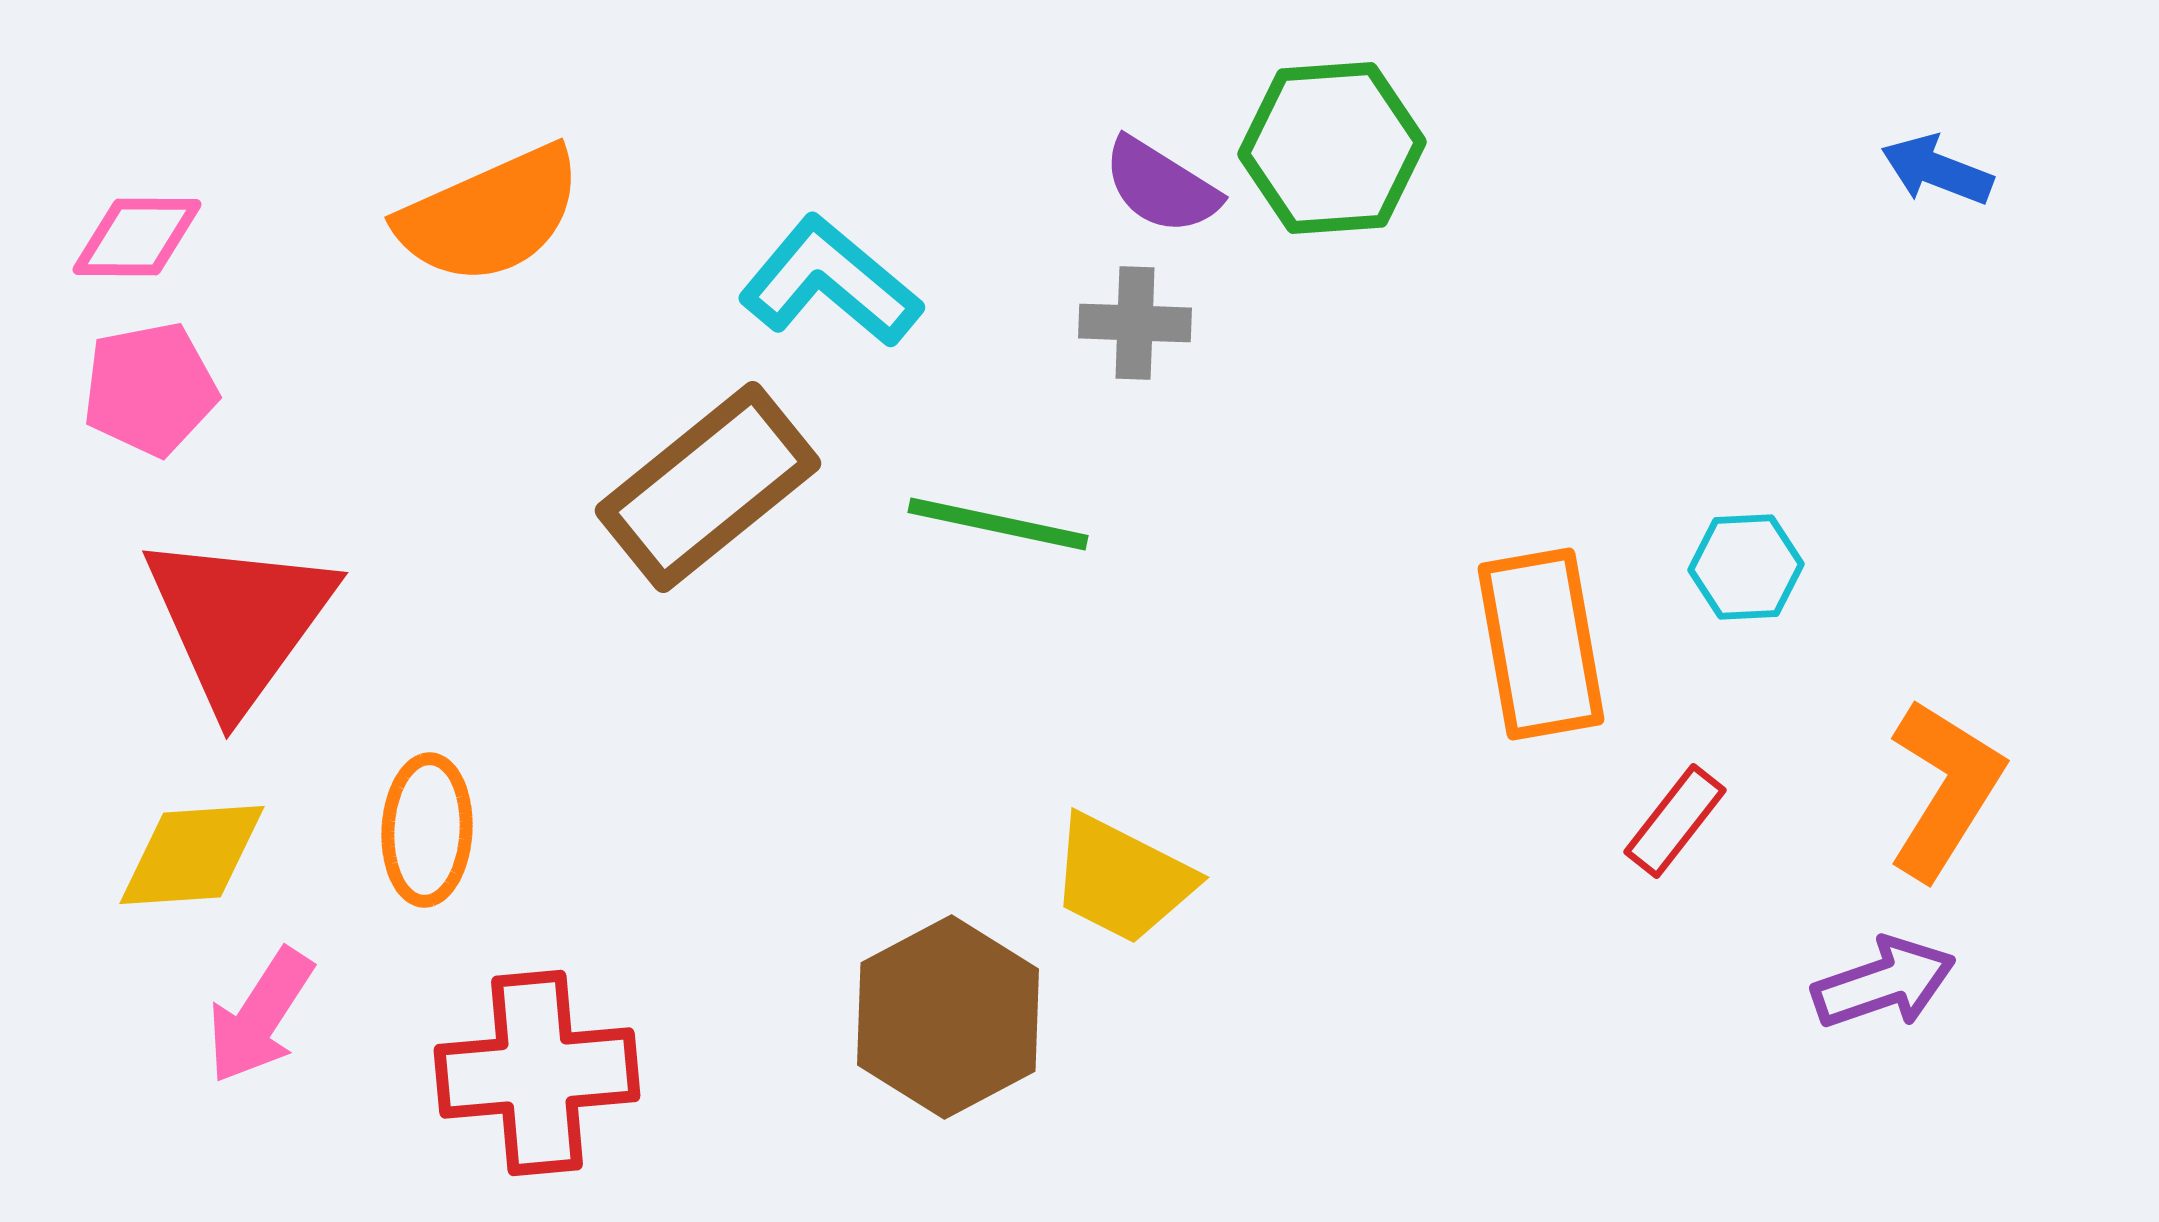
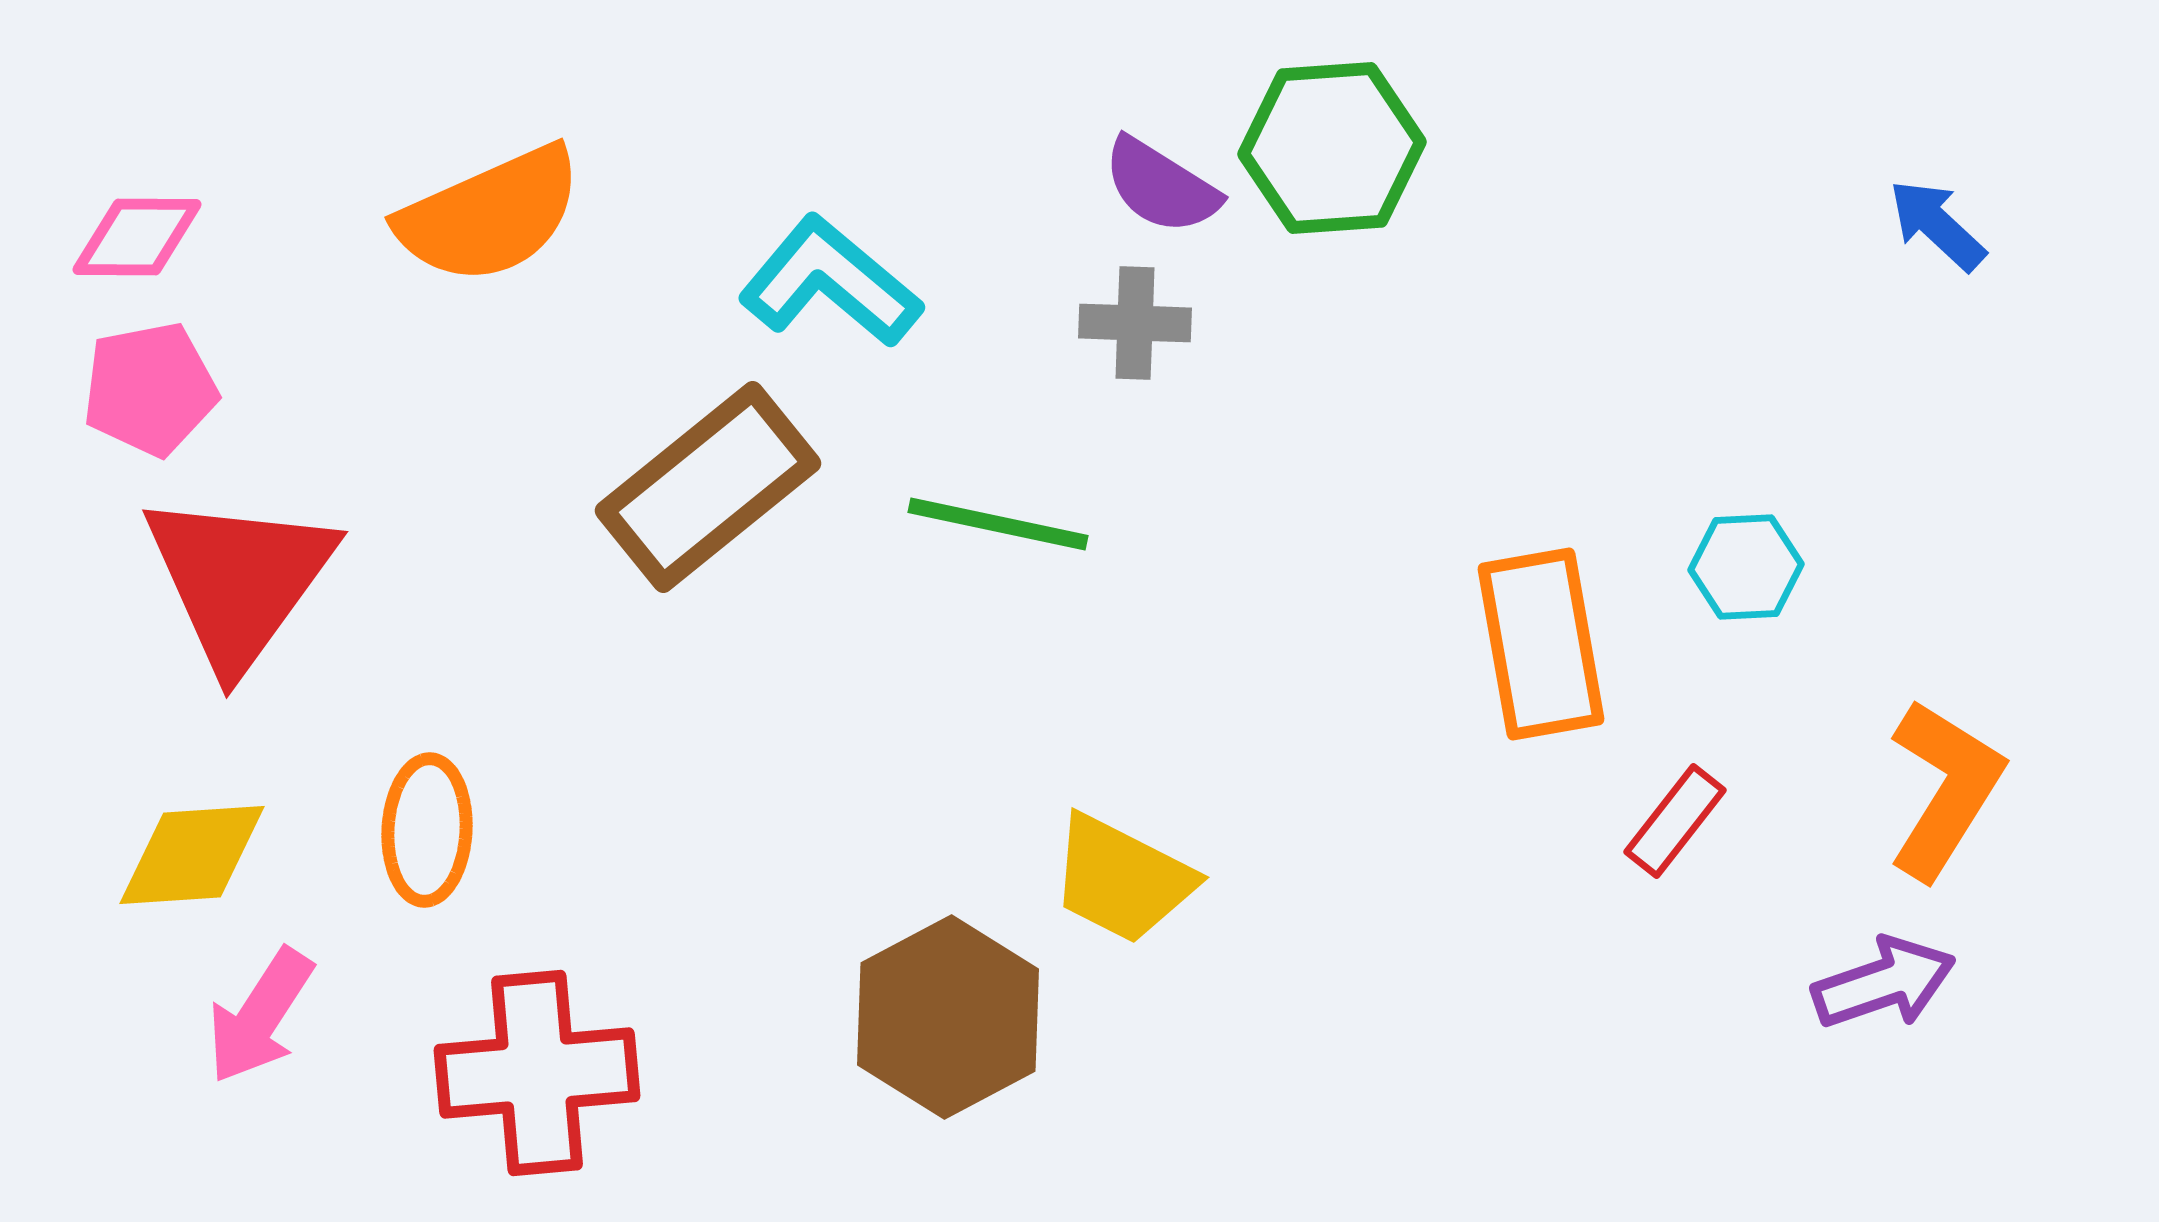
blue arrow: moved 55 px down; rotated 22 degrees clockwise
red triangle: moved 41 px up
